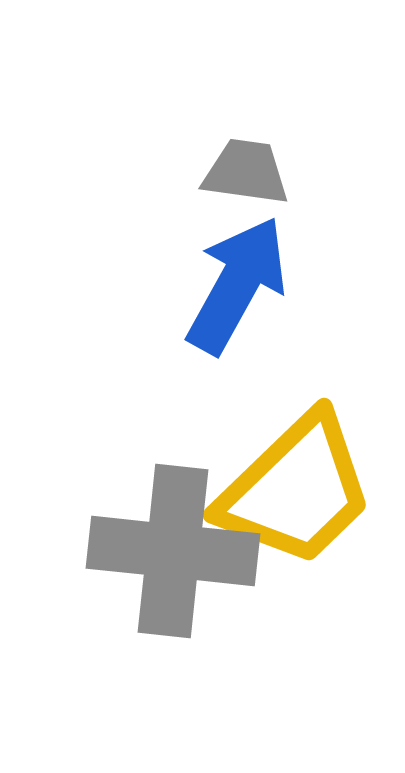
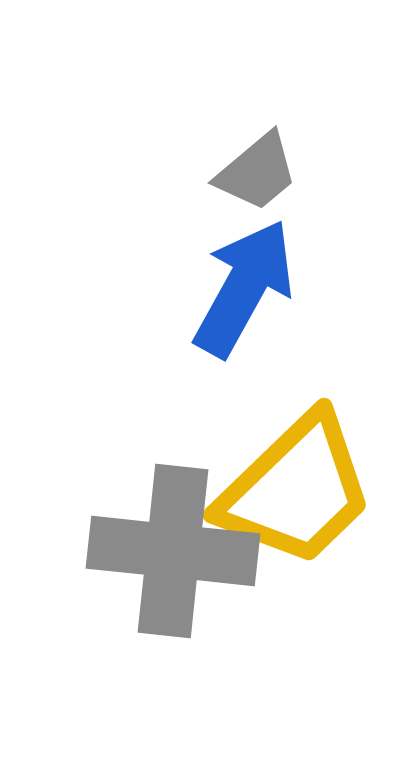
gray trapezoid: moved 11 px right; rotated 132 degrees clockwise
blue arrow: moved 7 px right, 3 px down
